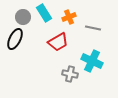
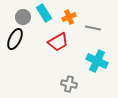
cyan cross: moved 5 px right
gray cross: moved 1 px left, 10 px down
